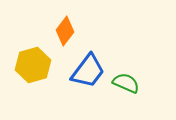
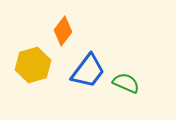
orange diamond: moved 2 px left
